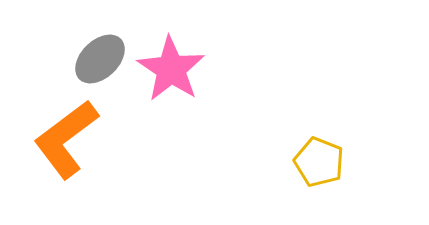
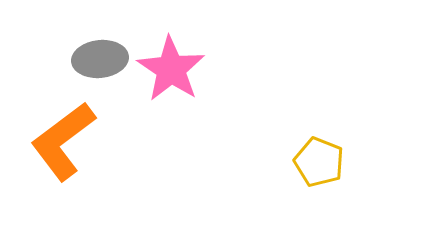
gray ellipse: rotated 38 degrees clockwise
orange L-shape: moved 3 px left, 2 px down
